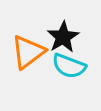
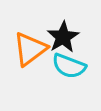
orange triangle: moved 2 px right, 3 px up
